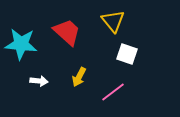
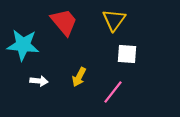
yellow triangle: moved 1 px right, 1 px up; rotated 15 degrees clockwise
red trapezoid: moved 3 px left, 10 px up; rotated 8 degrees clockwise
cyan star: moved 2 px right, 1 px down
white square: rotated 15 degrees counterclockwise
pink line: rotated 15 degrees counterclockwise
